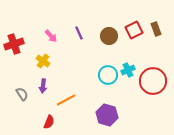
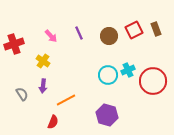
red semicircle: moved 4 px right
